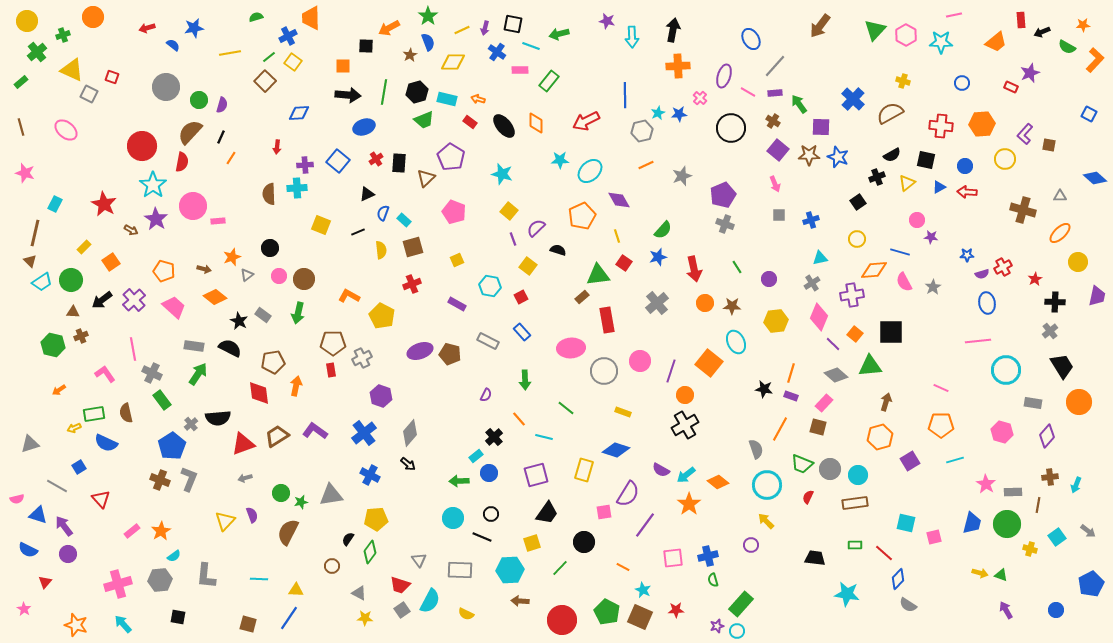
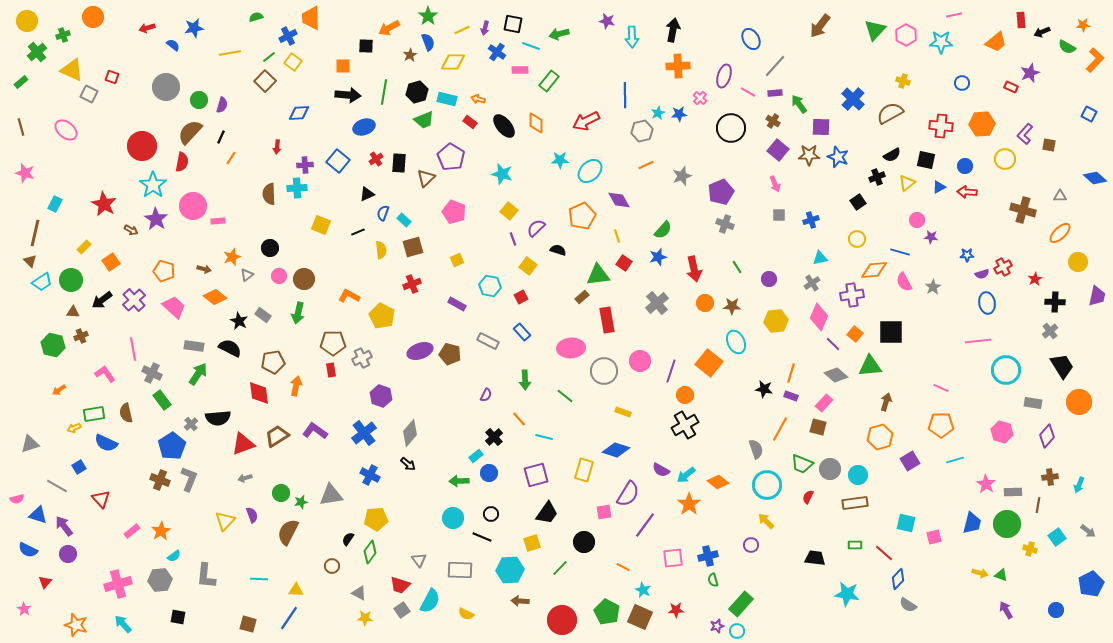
purple pentagon at (723, 195): moved 2 px left, 3 px up
green line at (566, 408): moved 1 px left, 12 px up
cyan arrow at (1076, 485): moved 3 px right
